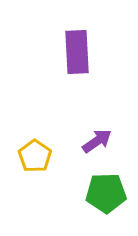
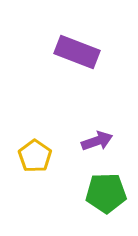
purple rectangle: rotated 66 degrees counterclockwise
purple arrow: rotated 16 degrees clockwise
